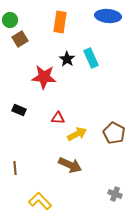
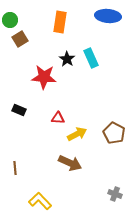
brown arrow: moved 2 px up
